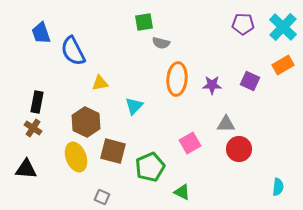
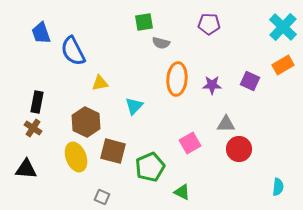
purple pentagon: moved 34 px left
